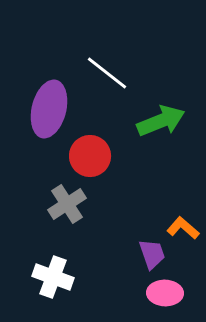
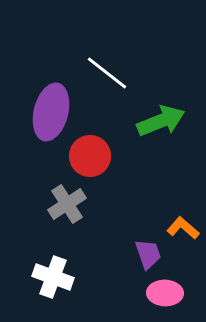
purple ellipse: moved 2 px right, 3 px down
purple trapezoid: moved 4 px left
